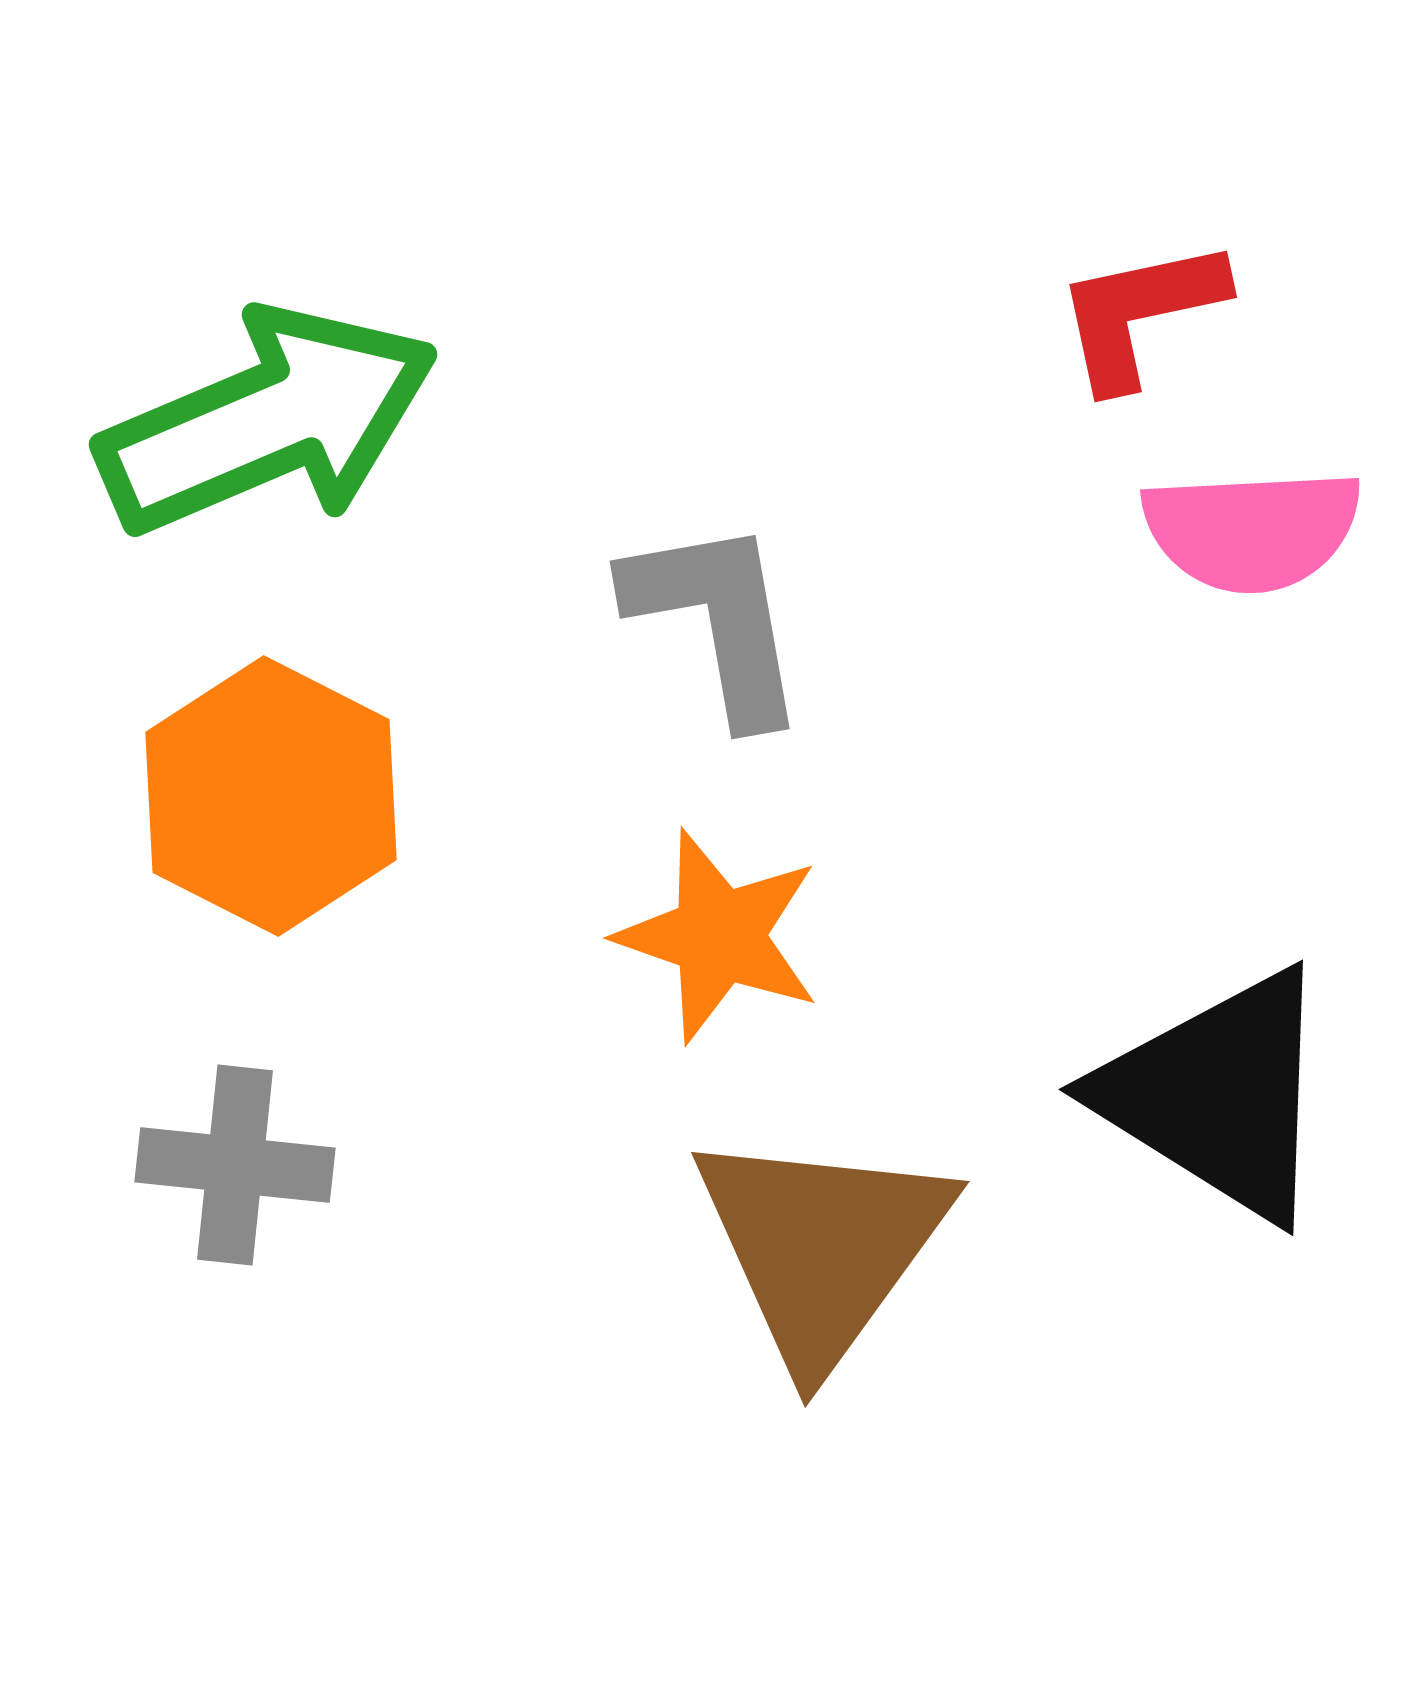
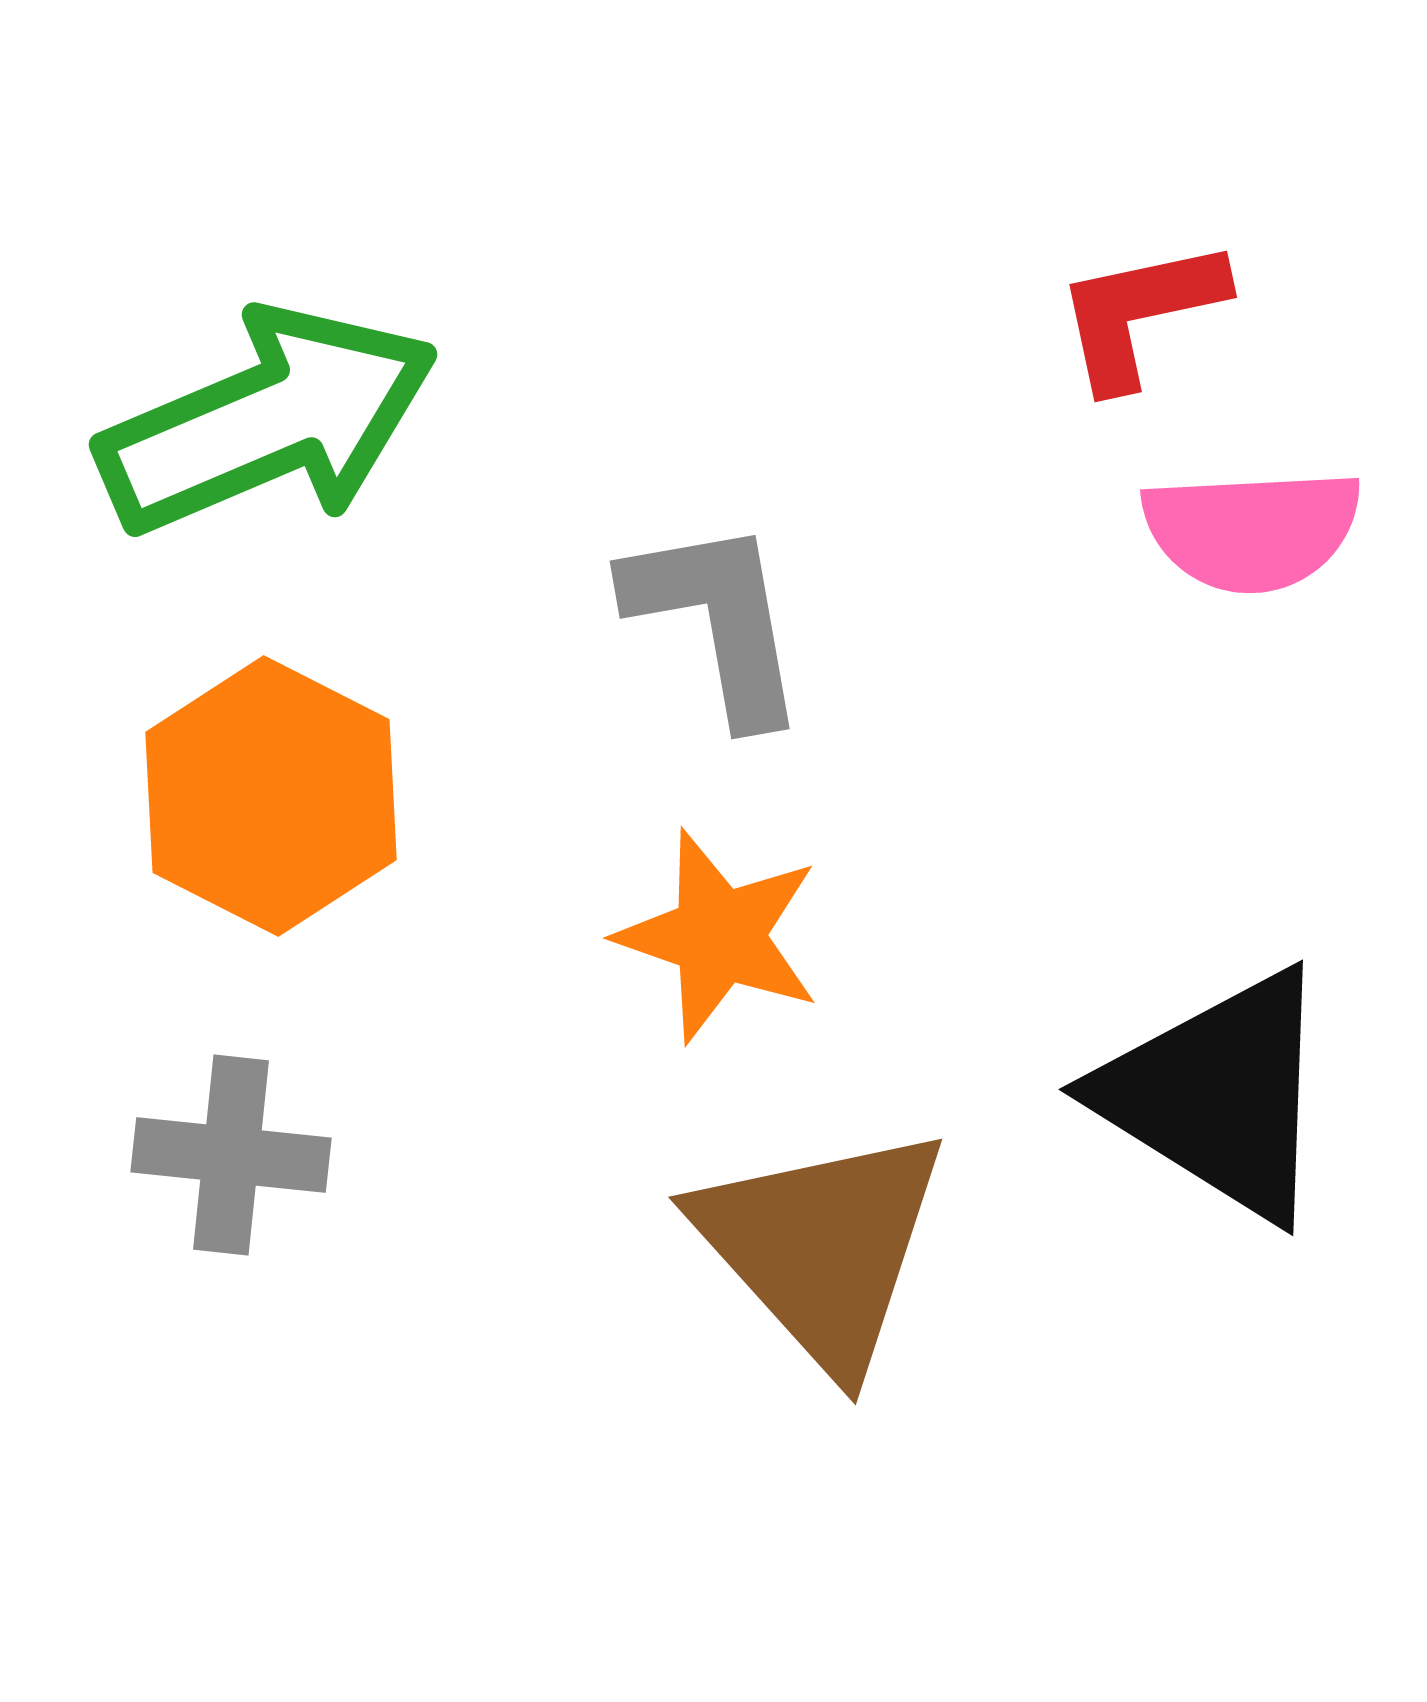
gray cross: moved 4 px left, 10 px up
brown triangle: rotated 18 degrees counterclockwise
